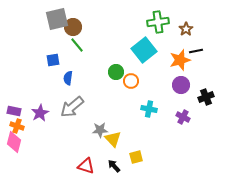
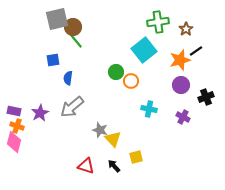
green line: moved 1 px left, 4 px up
black line: rotated 24 degrees counterclockwise
gray star: rotated 21 degrees clockwise
